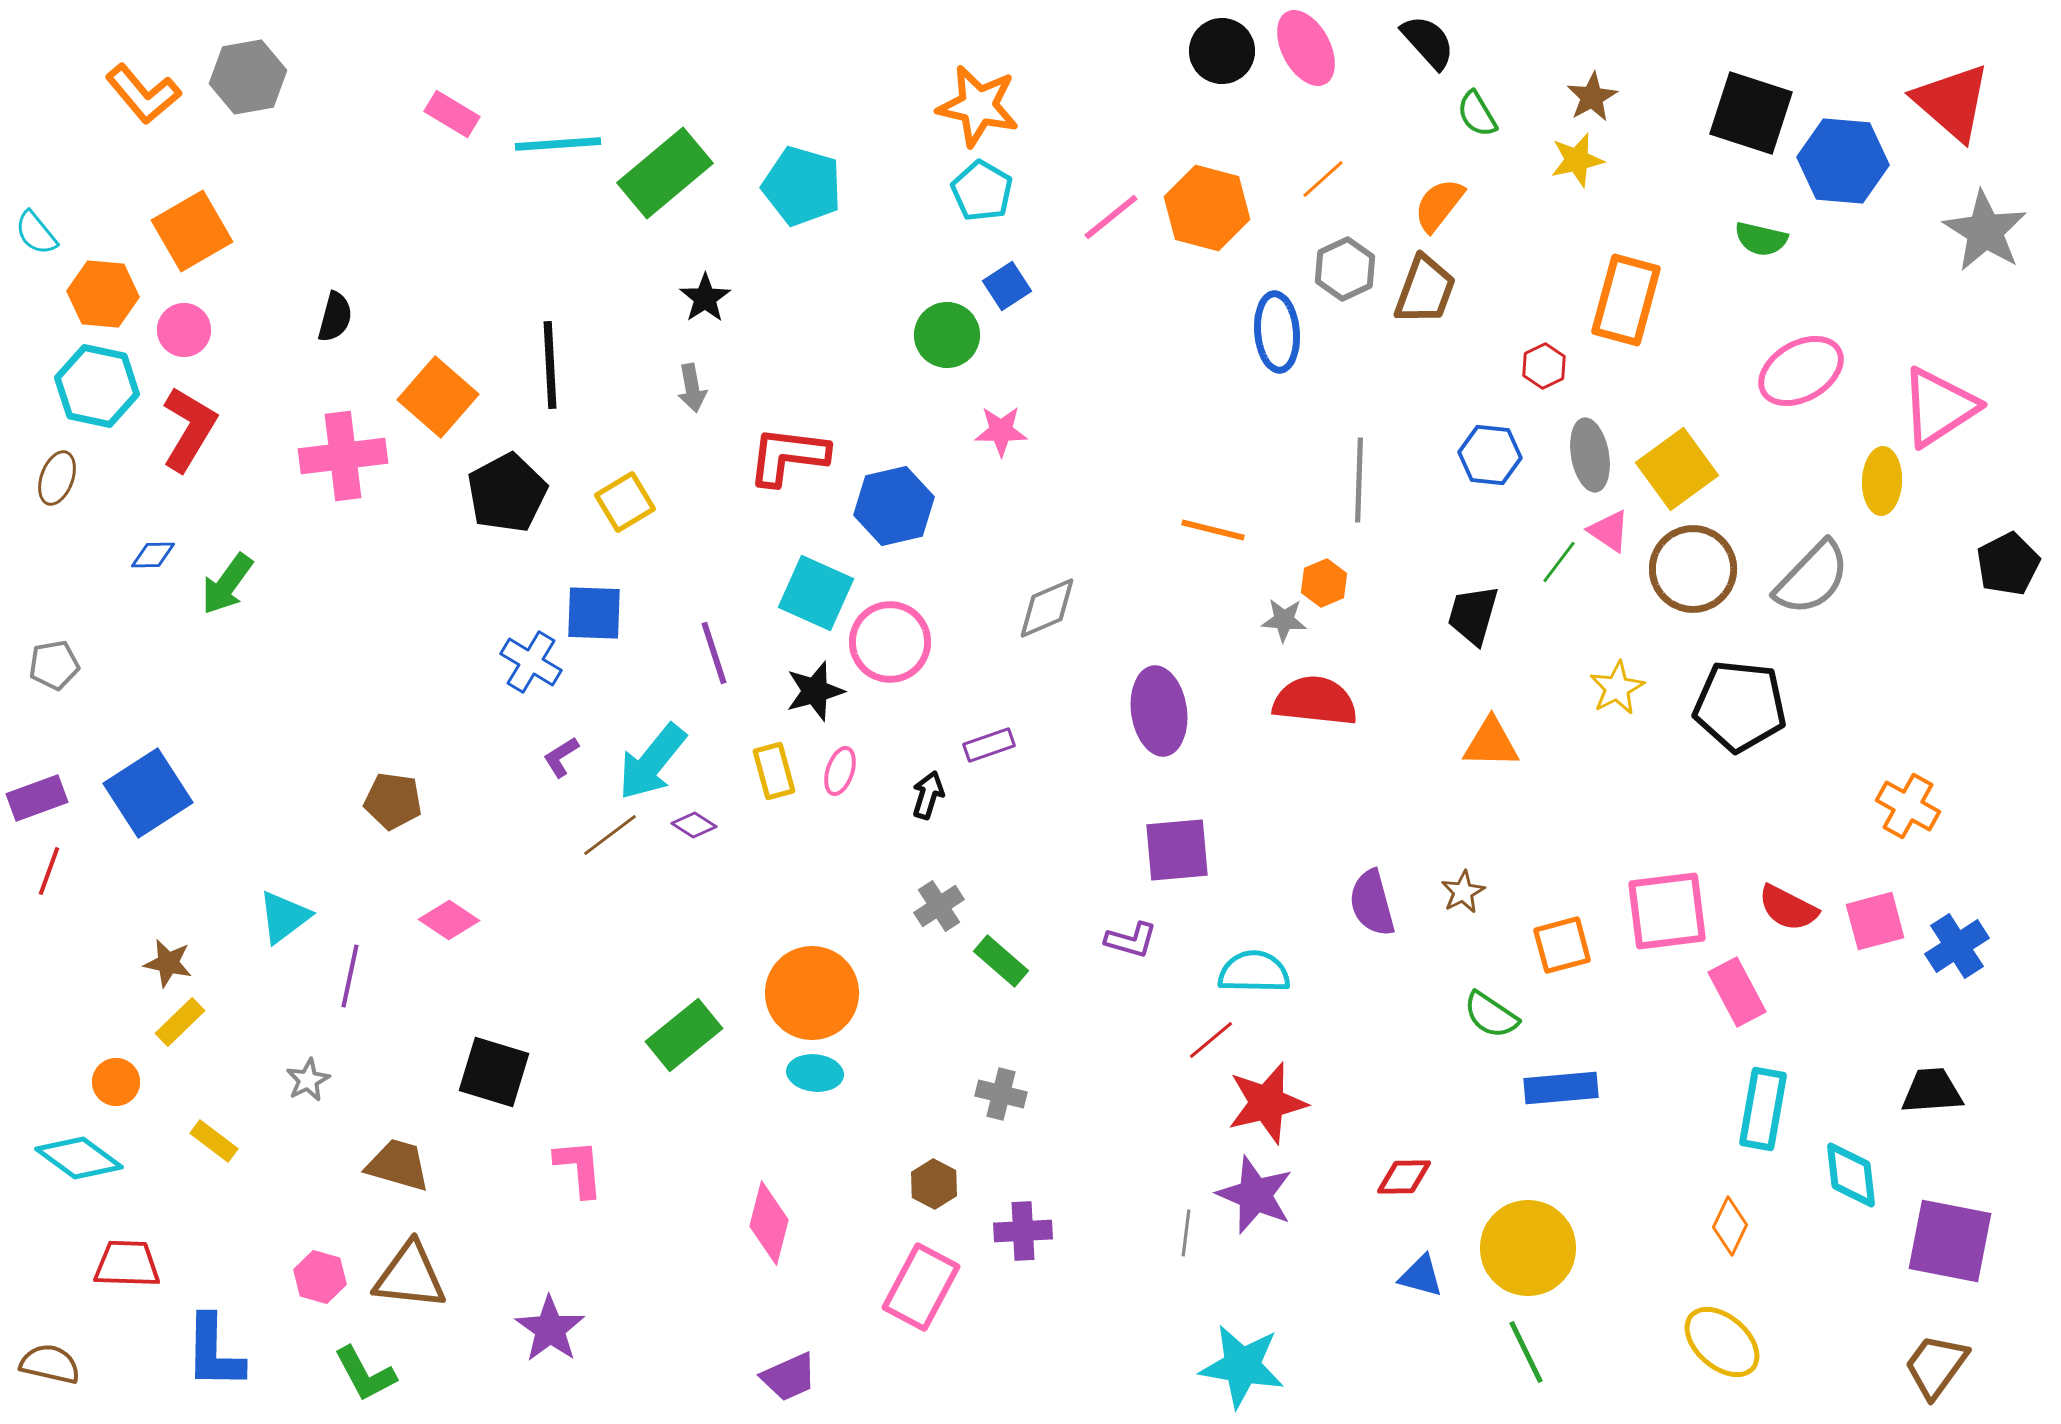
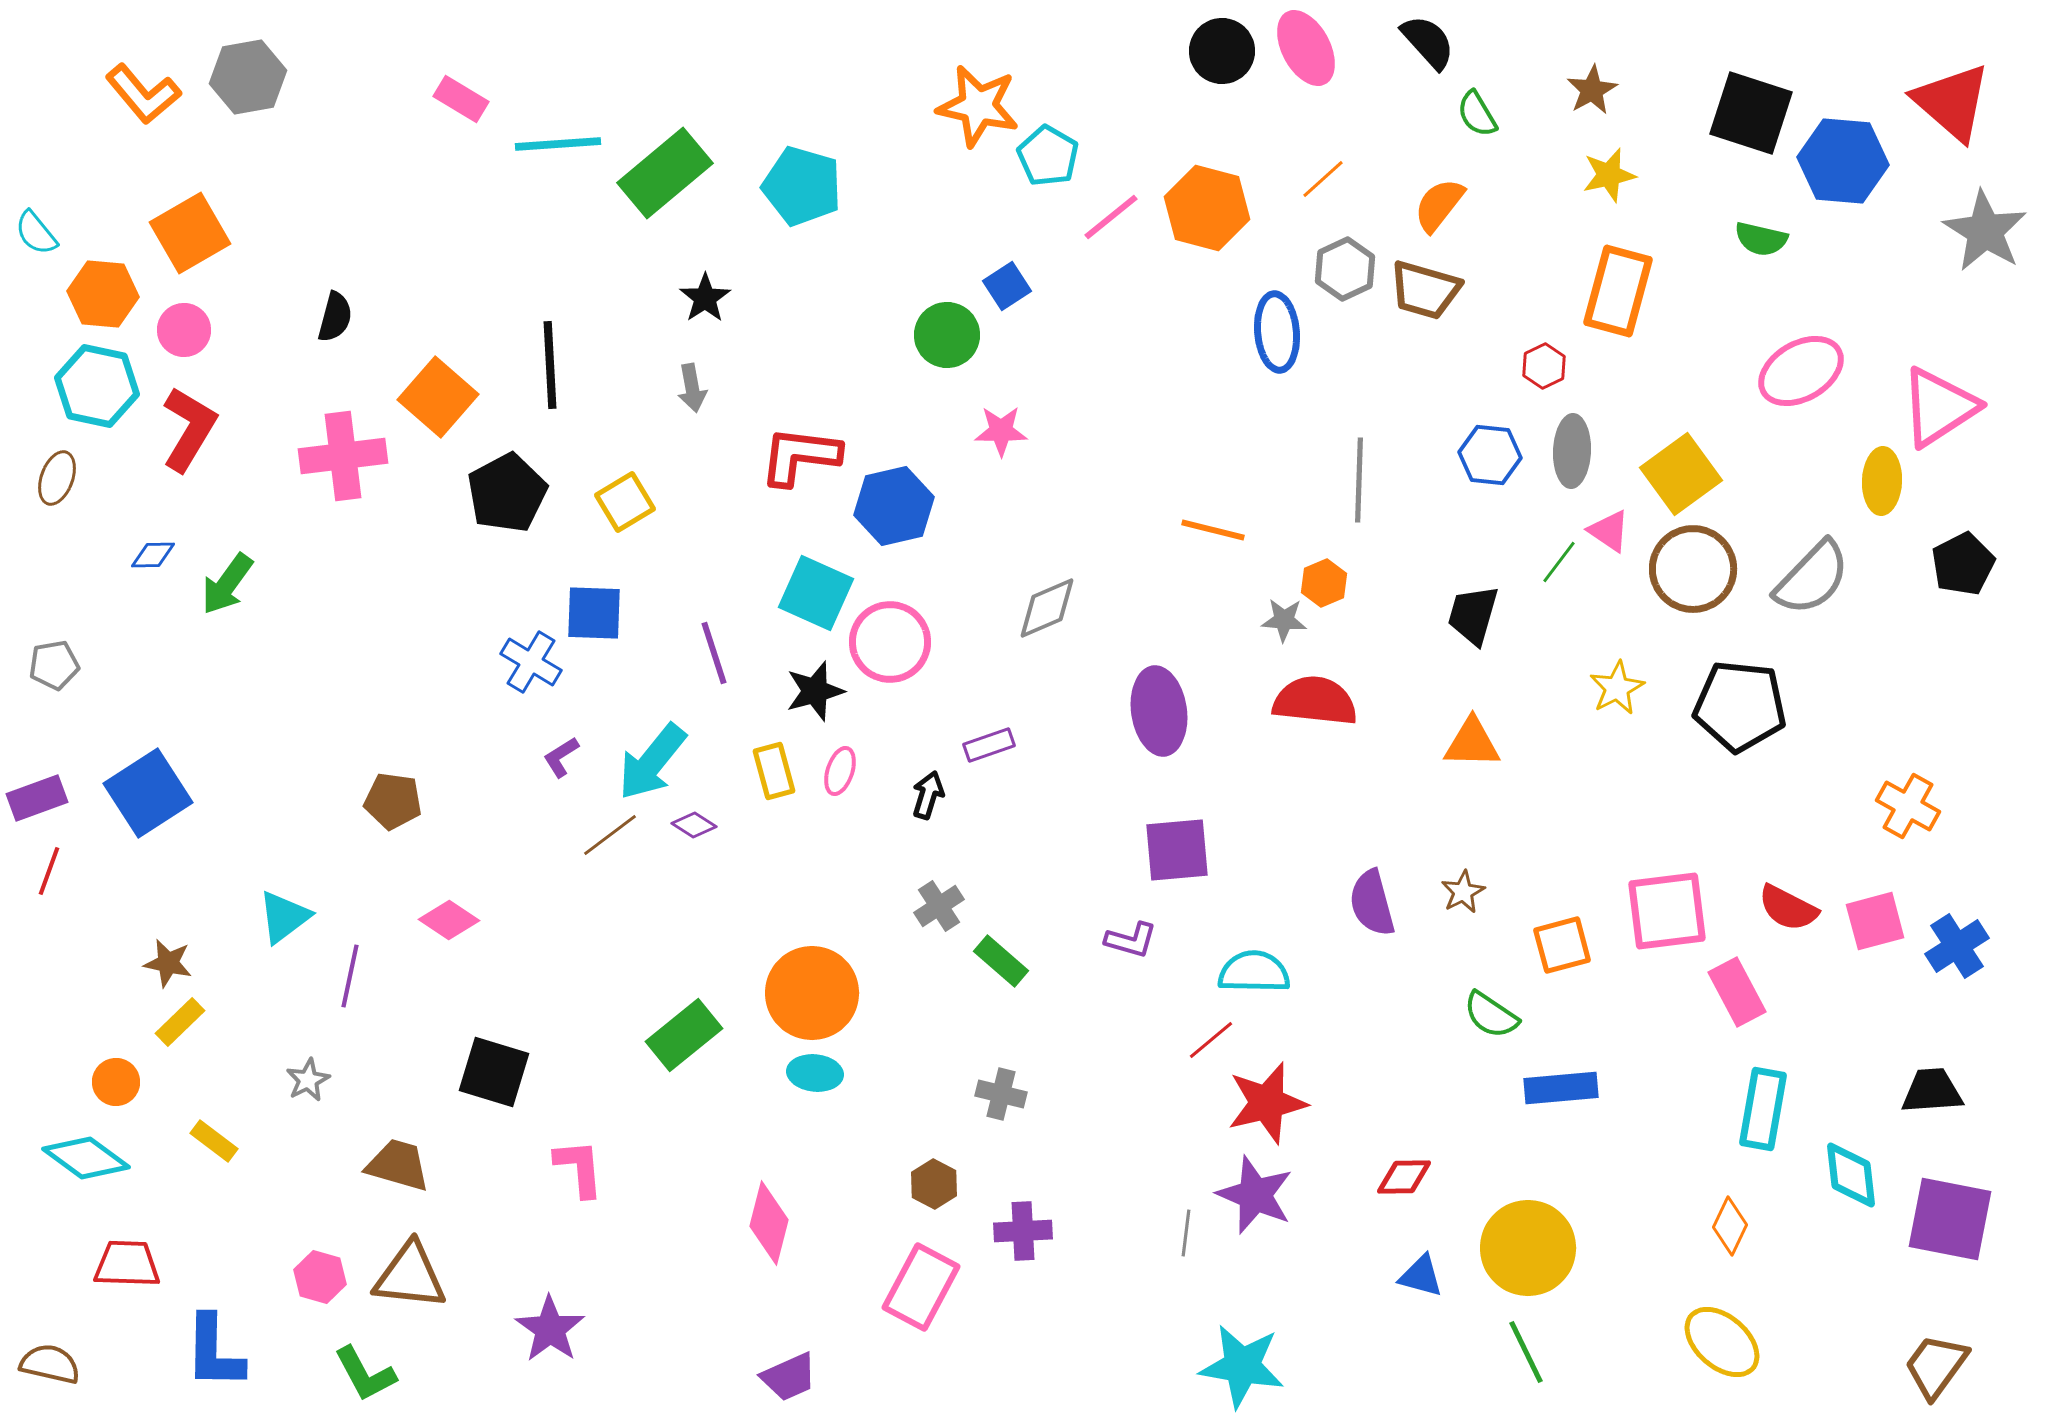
brown star at (1592, 97): moved 7 px up
pink rectangle at (452, 114): moved 9 px right, 15 px up
yellow star at (1577, 160): moved 32 px right, 15 px down
cyan pentagon at (982, 191): moved 66 px right, 35 px up
orange square at (192, 231): moved 2 px left, 2 px down
brown trapezoid at (1425, 290): rotated 86 degrees clockwise
orange rectangle at (1626, 300): moved 8 px left, 9 px up
gray ellipse at (1590, 455): moved 18 px left, 4 px up; rotated 12 degrees clockwise
red L-shape at (788, 456): moved 12 px right
yellow square at (1677, 469): moved 4 px right, 5 px down
black pentagon at (2008, 564): moved 45 px left
orange triangle at (1491, 743): moved 19 px left
cyan diamond at (79, 1158): moved 7 px right
purple square at (1950, 1241): moved 22 px up
